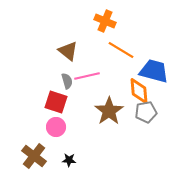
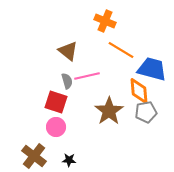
blue trapezoid: moved 2 px left, 2 px up
